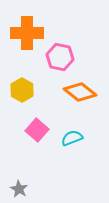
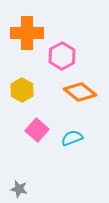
pink hexagon: moved 2 px right, 1 px up; rotated 20 degrees clockwise
gray star: rotated 18 degrees counterclockwise
